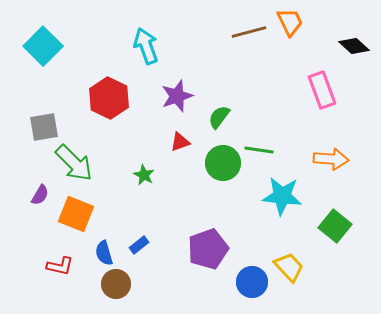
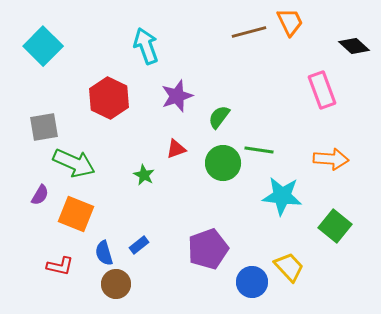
red triangle: moved 4 px left, 7 px down
green arrow: rotated 21 degrees counterclockwise
